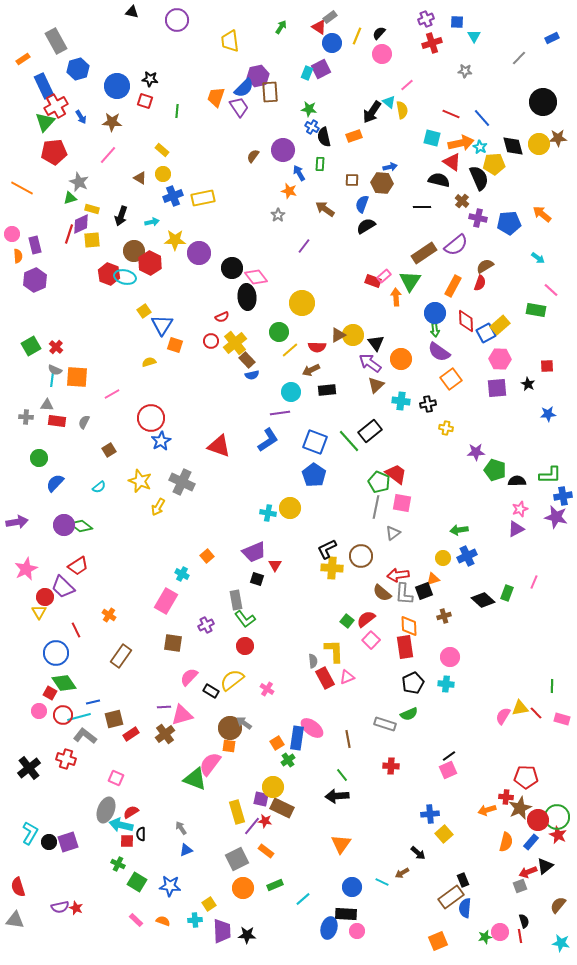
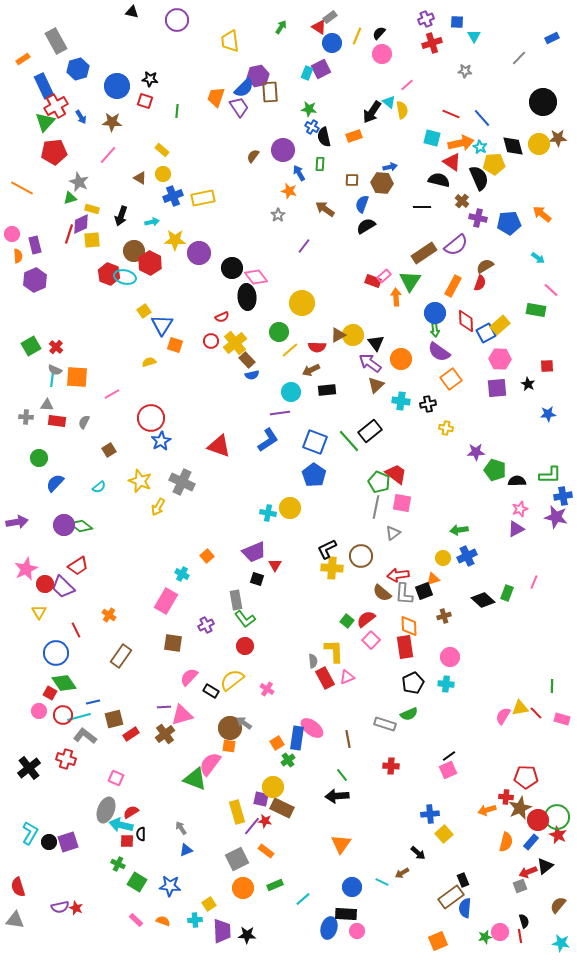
red circle at (45, 597): moved 13 px up
